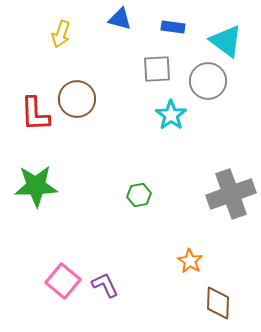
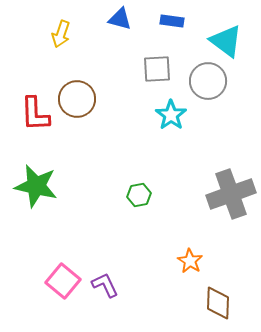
blue rectangle: moved 1 px left, 6 px up
green star: rotated 15 degrees clockwise
